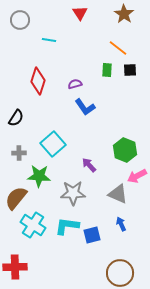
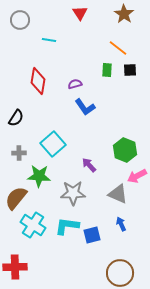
red diamond: rotated 8 degrees counterclockwise
